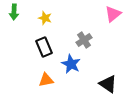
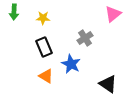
yellow star: moved 2 px left; rotated 16 degrees counterclockwise
gray cross: moved 1 px right, 2 px up
orange triangle: moved 4 px up; rotated 42 degrees clockwise
